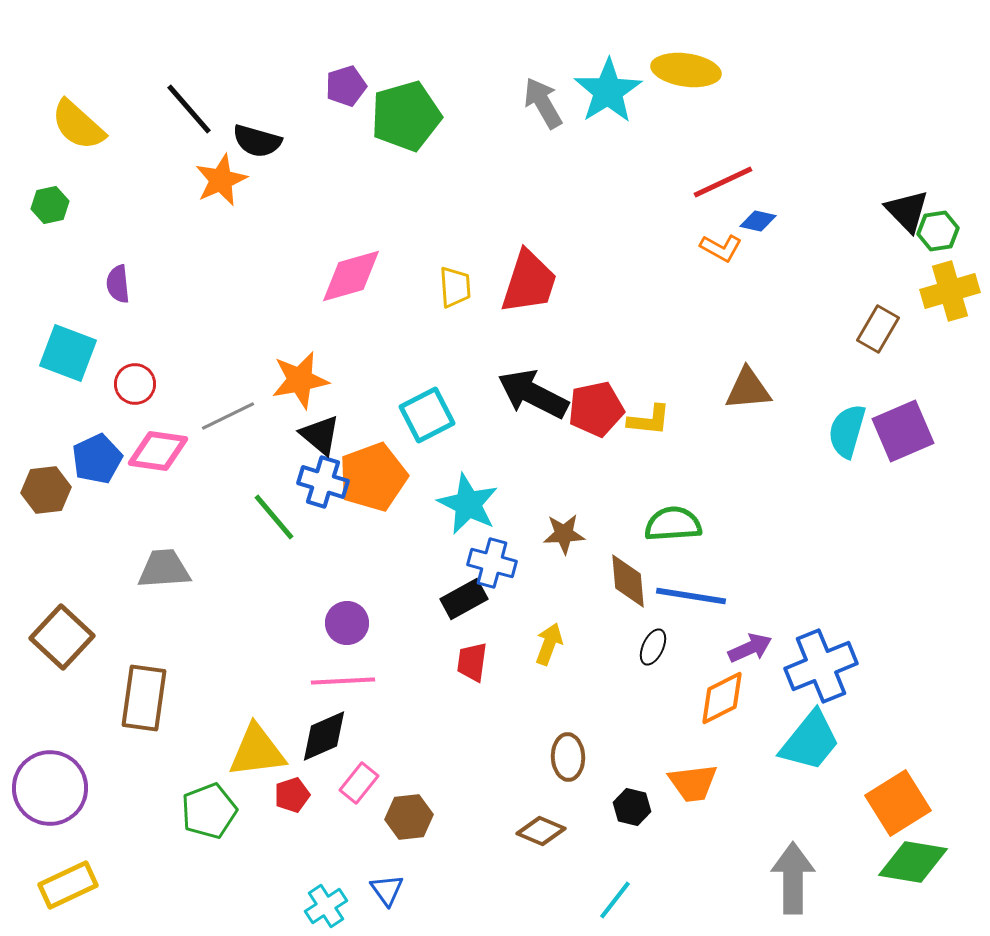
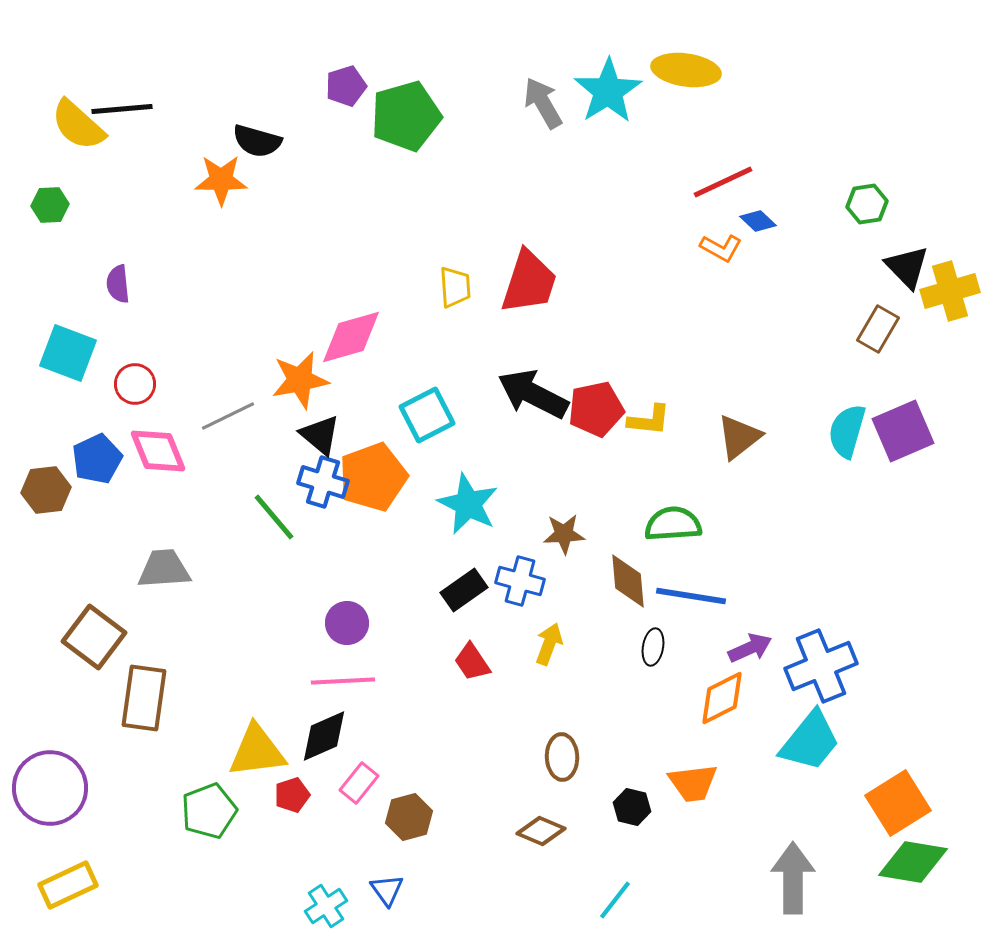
black line at (189, 109): moved 67 px left; rotated 54 degrees counterclockwise
orange star at (221, 180): rotated 24 degrees clockwise
green hexagon at (50, 205): rotated 9 degrees clockwise
black triangle at (907, 211): moved 56 px down
blue diamond at (758, 221): rotated 30 degrees clockwise
green hexagon at (938, 231): moved 71 px left, 27 px up
pink diamond at (351, 276): moved 61 px down
brown triangle at (748, 389): moved 9 px left, 48 px down; rotated 33 degrees counterclockwise
pink diamond at (158, 451): rotated 60 degrees clockwise
blue cross at (492, 563): moved 28 px right, 18 px down
black rectangle at (464, 599): moved 9 px up; rotated 6 degrees counterclockwise
brown square at (62, 637): moved 32 px right; rotated 6 degrees counterclockwise
black ellipse at (653, 647): rotated 15 degrees counterclockwise
red trapezoid at (472, 662): rotated 42 degrees counterclockwise
brown ellipse at (568, 757): moved 6 px left
brown hexagon at (409, 817): rotated 9 degrees counterclockwise
